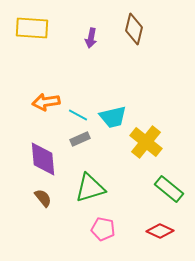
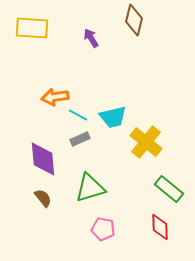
brown diamond: moved 9 px up
purple arrow: rotated 138 degrees clockwise
orange arrow: moved 9 px right, 5 px up
red diamond: moved 4 px up; rotated 64 degrees clockwise
